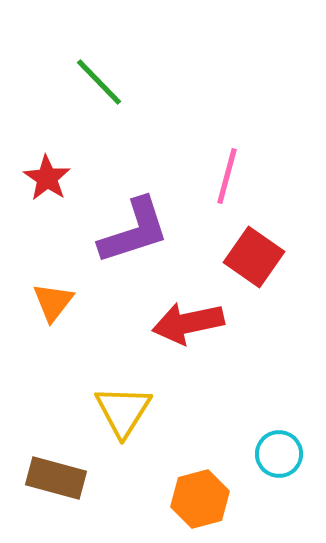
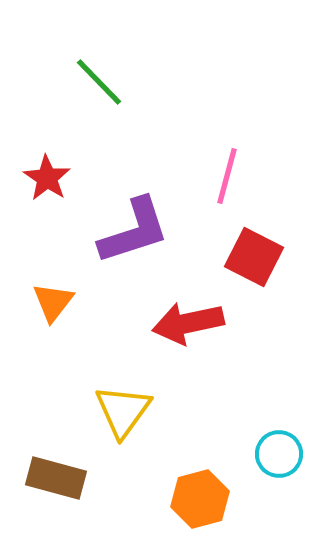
red square: rotated 8 degrees counterclockwise
yellow triangle: rotated 4 degrees clockwise
